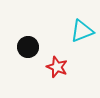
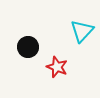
cyan triangle: rotated 25 degrees counterclockwise
